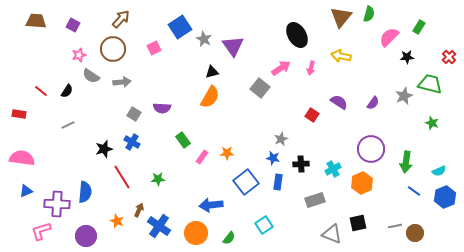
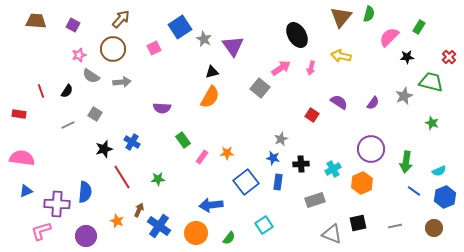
green trapezoid at (430, 84): moved 1 px right, 2 px up
red line at (41, 91): rotated 32 degrees clockwise
gray square at (134, 114): moved 39 px left
brown circle at (415, 233): moved 19 px right, 5 px up
